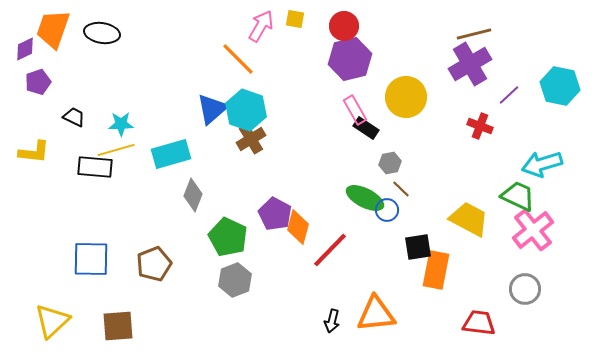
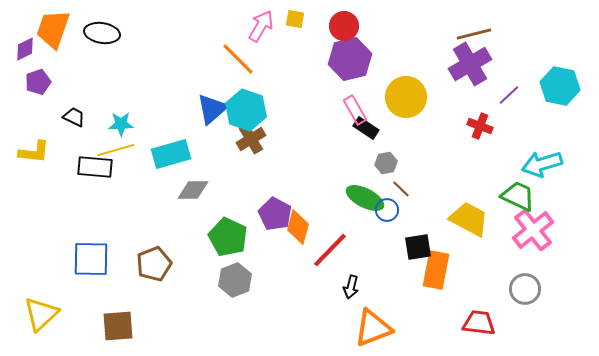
gray hexagon at (390, 163): moved 4 px left
gray diamond at (193, 195): moved 5 px up; rotated 68 degrees clockwise
orange triangle at (376, 314): moved 3 px left, 14 px down; rotated 15 degrees counterclockwise
yellow triangle at (52, 321): moved 11 px left, 7 px up
black arrow at (332, 321): moved 19 px right, 34 px up
